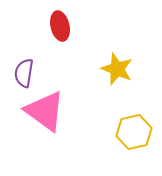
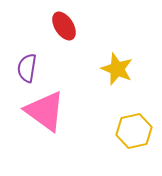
red ellipse: moved 4 px right; rotated 20 degrees counterclockwise
purple semicircle: moved 3 px right, 5 px up
yellow hexagon: moved 1 px up
